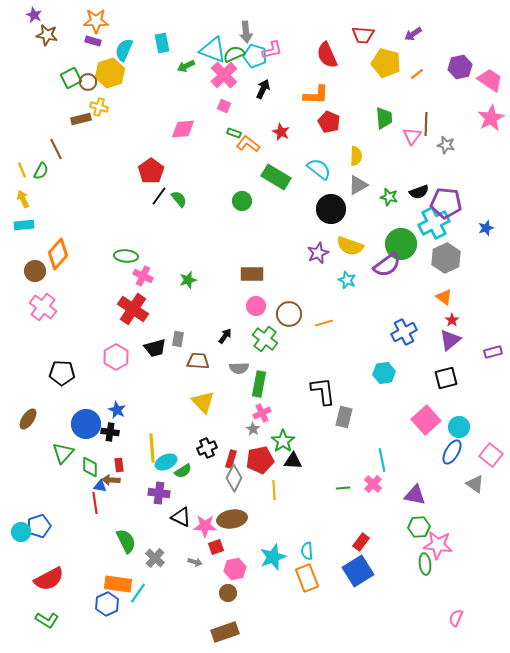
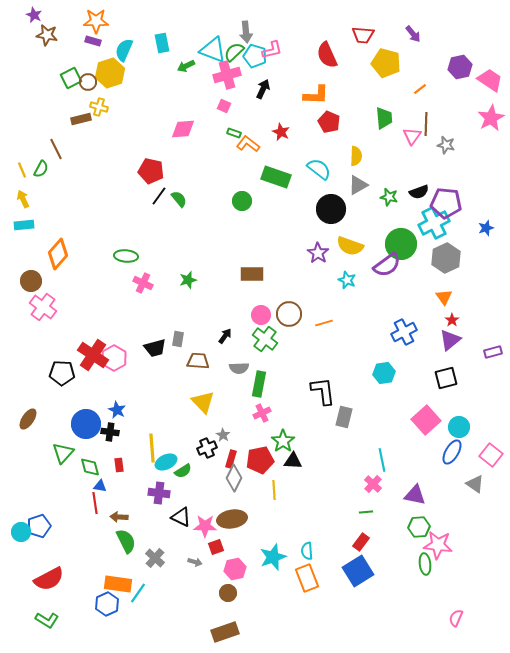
purple arrow at (413, 34): rotated 96 degrees counterclockwise
green semicircle at (234, 54): moved 2 px up; rotated 20 degrees counterclockwise
orange line at (417, 74): moved 3 px right, 15 px down
pink cross at (224, 75): moved 3 px right; rotated 28 degrees clockwise
green semicircle at (41, 171): moved 2 px up
red pentagon at (151, 171): rotated 25 degrees counterclockwise
green rectangle at (276, 177): rotated 12 degrees counterclockwise
purple star at (318, 253): rotated 15 degrees counterclockwise
brown circle at (35, 271): moved 4 px left, 10 px down
pink cross at (143, 276): moved 7 px down
orange triangle at (444, 297): rotated 18 degrees clockwise
pink circle at (256, 306): moved 5 px right, 9 px down
red cross at (133, 309): moved 40 px left, 46 px down
pink hexagon at (116, 357): moved 2 px left, 1 px down
gray star at (253, 429): moved 30 px left, 6 px down
green diamond at (90, 467): rotated 15 degrees counterclockwise
brown arrow at (111, 480): moved 8 px right, 37 px down
green line at (343, 488): moved 23 px right, 24 px down
